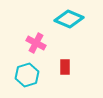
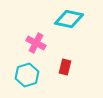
cyan diamond: rotated 12 degrees counterclockwise
red rectangle: rotated 14 degrees clockwise
